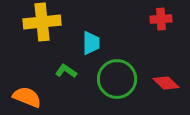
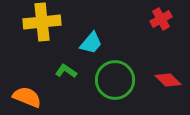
red cross: rotated 25 degrees counterclockwise
cyan trapezoid: rotated 40 degrees clockwise
green circle: moved 2 px left, 1 px down
red diamond: moved 2 px right, 3 px up
